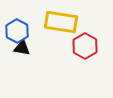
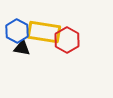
yellow rectangle: moved 17 px left, 10 px down
red hexagon: moved 18 px left, 6 px up
